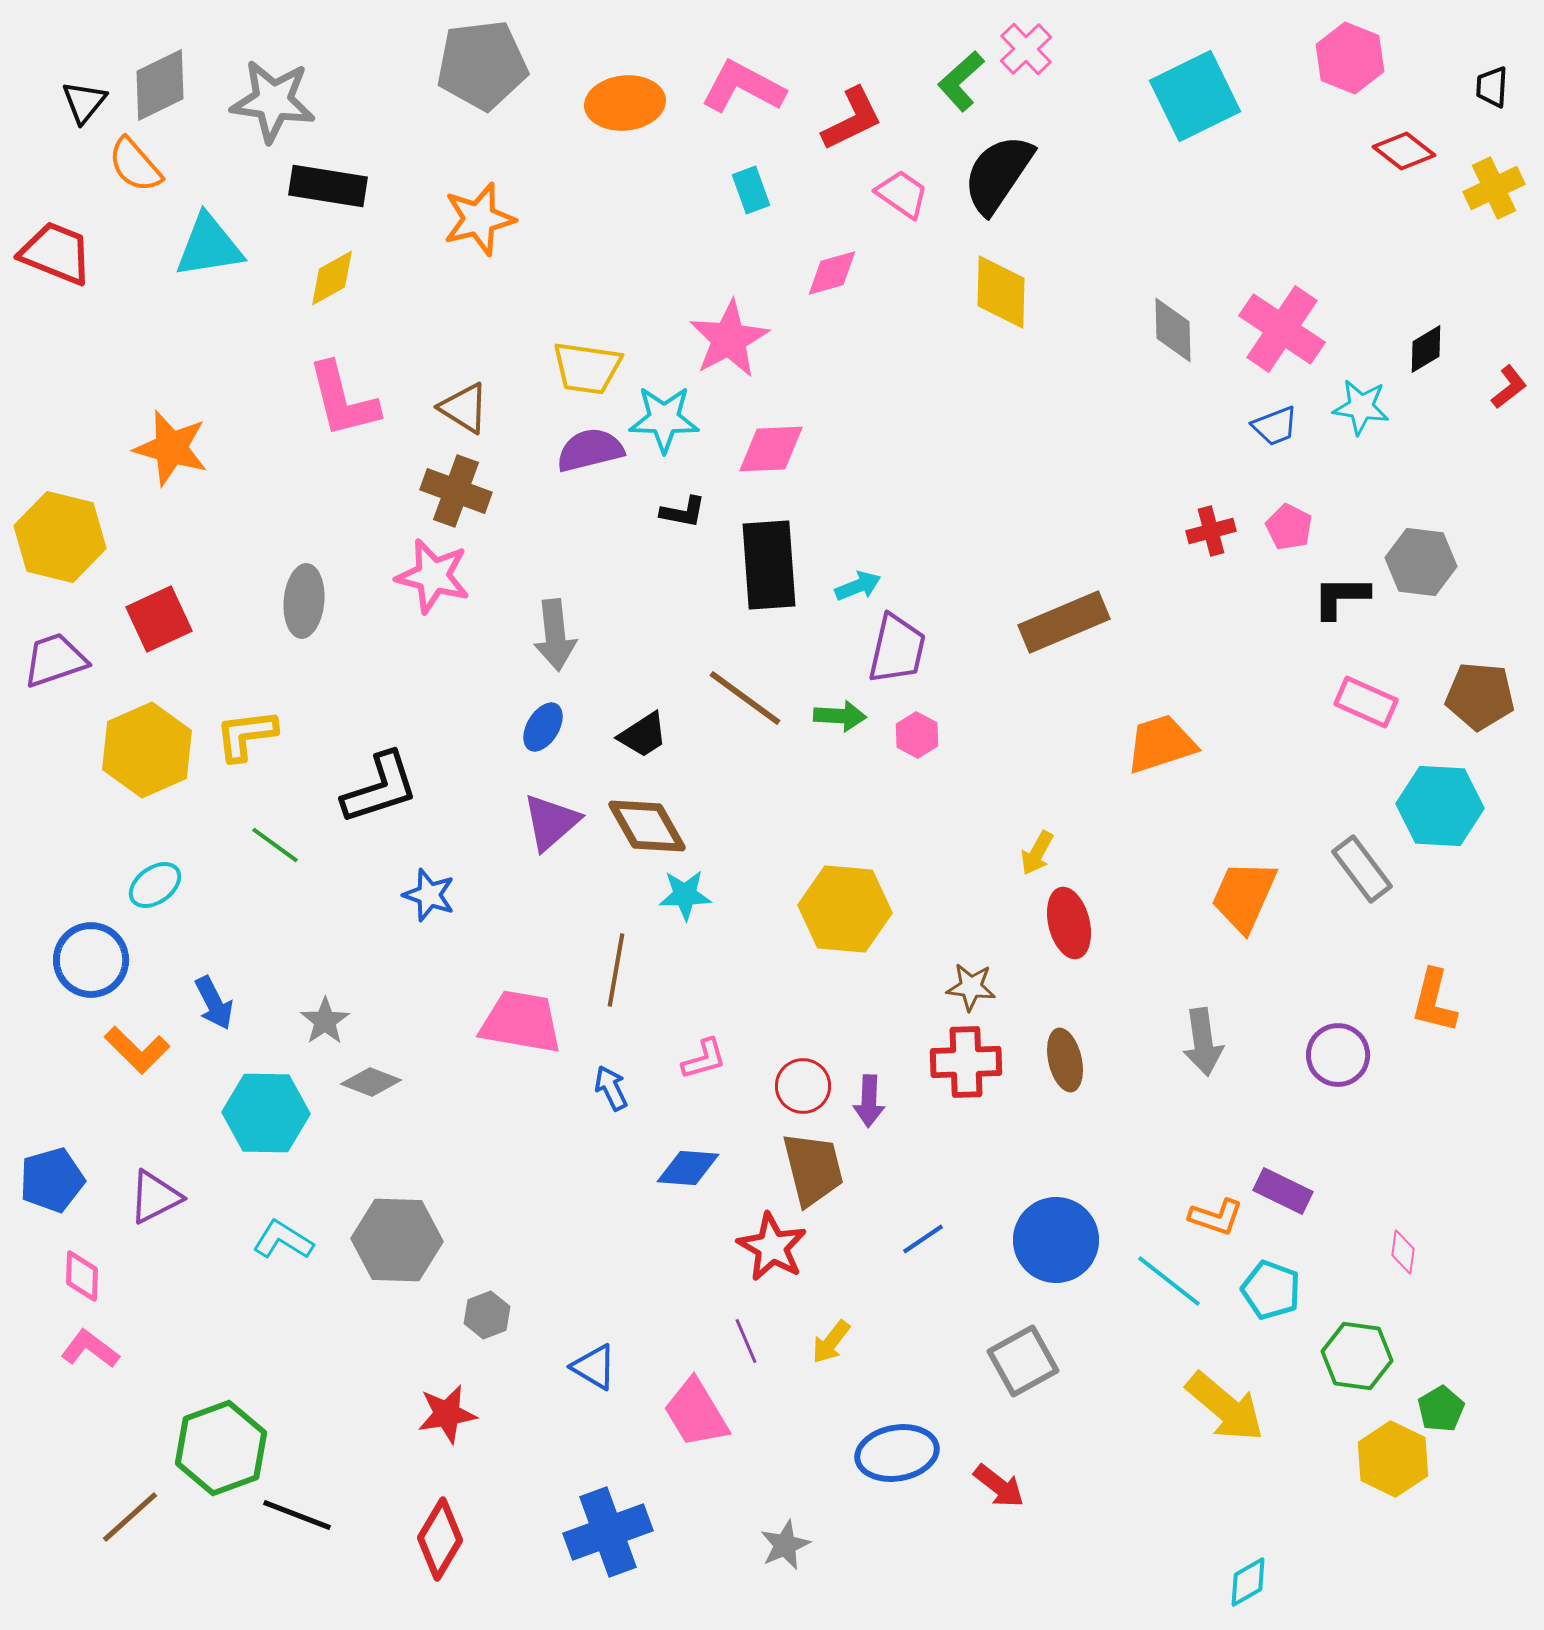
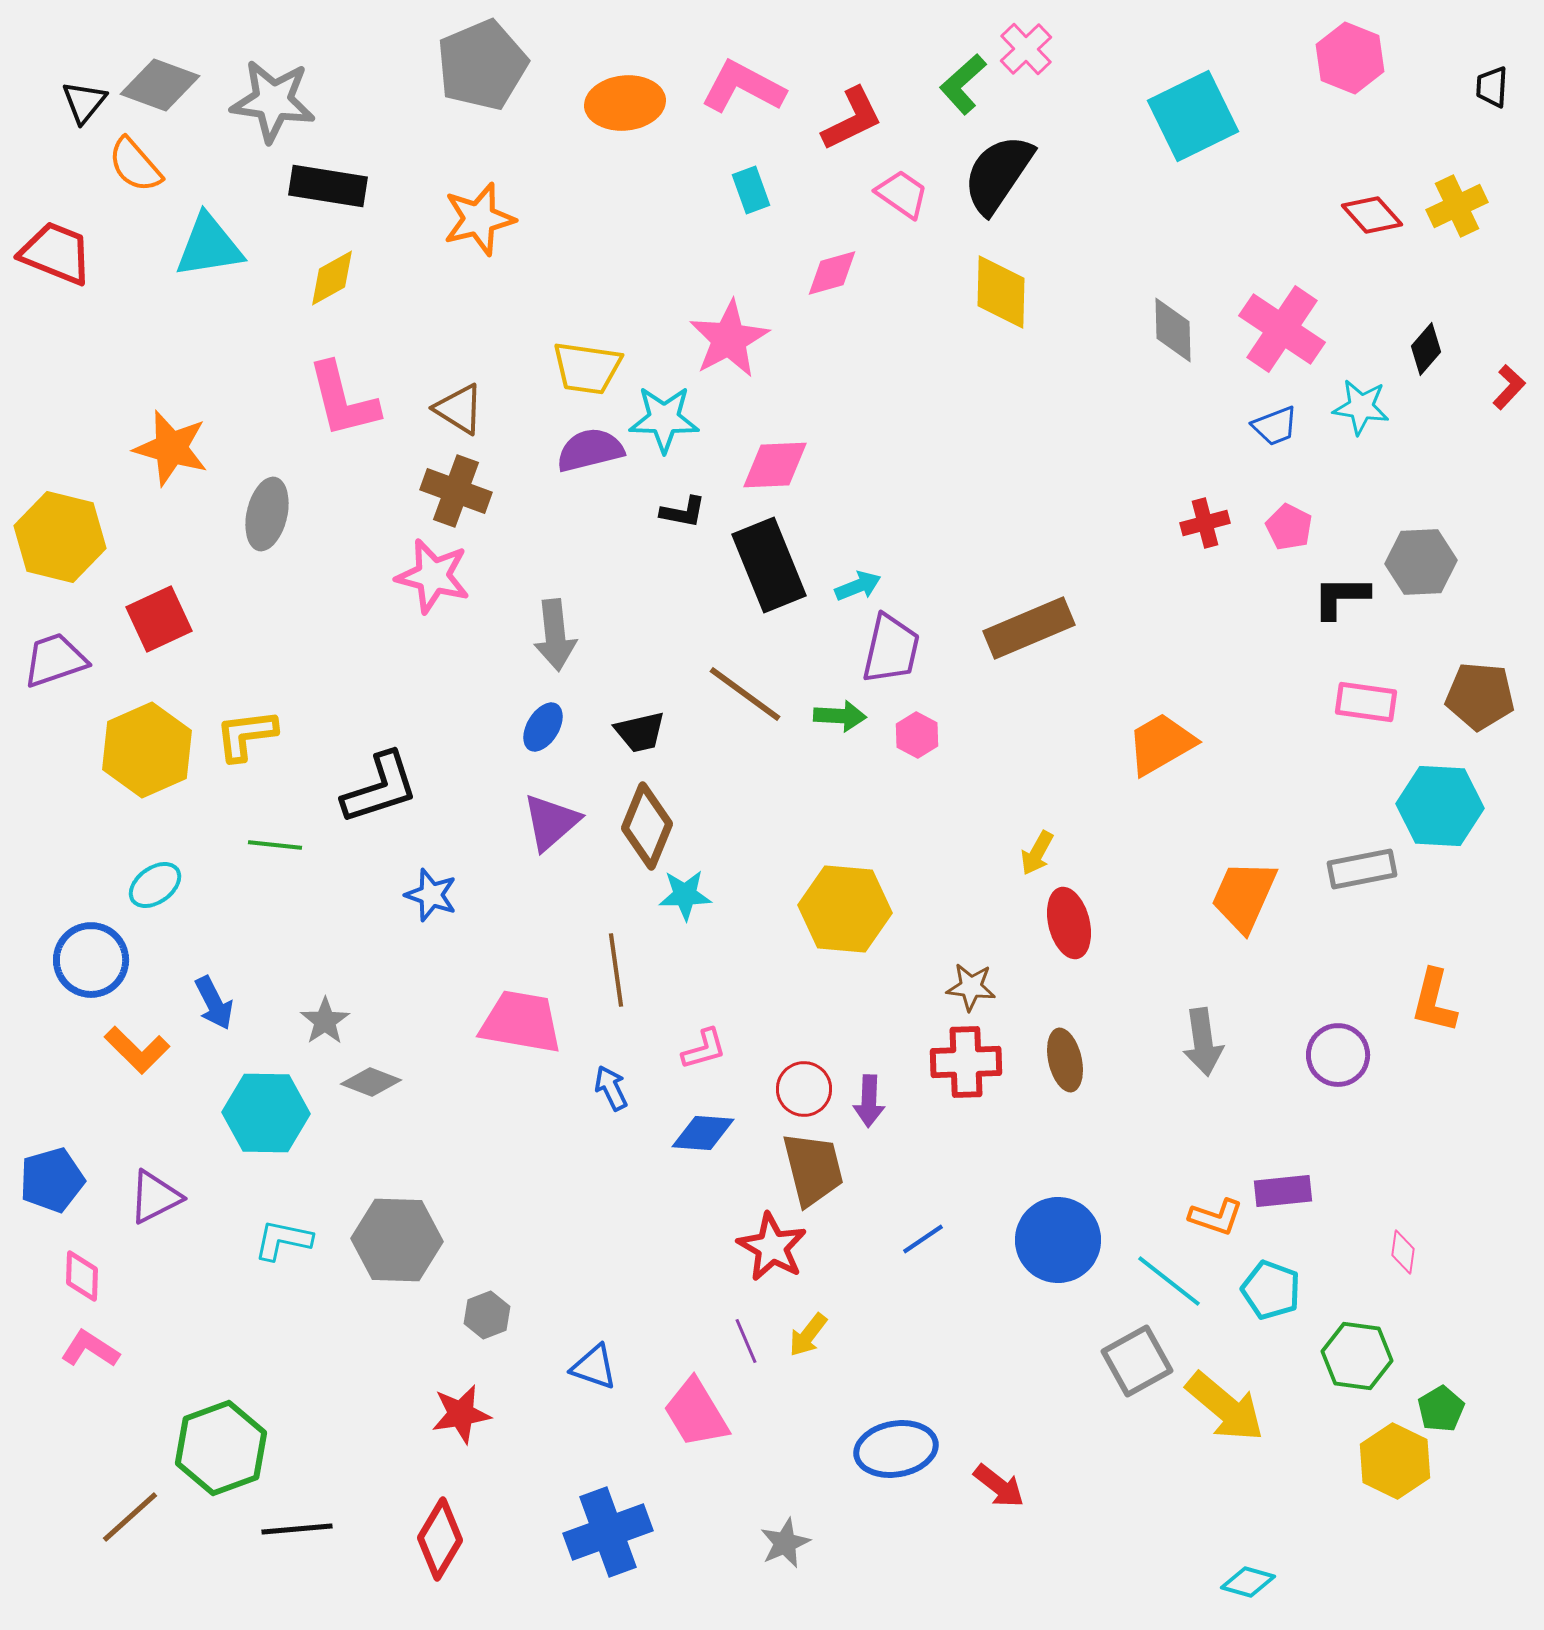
gray pentagon at (482, 65): rotated 16 degrees counterclockwise
green L-shape at (961, 81): moved 2 px right, 3 px down
gray diamond at (160, 85): rotated 46 degrees clockwise
cyan square at (1195, 96): moved 2 px left, 20 px down
red diamond at (1404, 151): moved 32 px left, 64 px down; rotated 10 degrees clockwise
yellow cross at (1494, 188): moved 37 px left, 18 px down
black diamond at (1426, 349): rotated 18 degrees counterclockwise
red L-shape at (1509, 387): rotated 9 degrees counterclockwise
brown triangle at (464, 408): moved 5 px left, 1 px down
pink diamond at (771, 449): moved 4 px right, 16 px down
red cross at (1211, 531): moved 6 px left, 8 px up
gray hexagon at (1421, 562): rotated 10 degrees counterclockwise
black rectangle at (769, 565): rotated 18 degrees counterclockwise
gray ellipse at (304, 601): moved 37 px left, 87 px up; rotated 8 degrees clockwise
brown rectangle at (1064, 622): moved 35 px left, 6 px down
purple trapezoid at (897, 649): moved 6 px left
brown line at (745, 698): moved 4 px up
pink rectangle at (1366, 702): rotated 16 degrees counterclockwise
black trapezoid at (643, 735): moved 3 px left, 3 px up; rotated 20 degrees clockwise
orange trapezoid at (1161, 744): rotated 12 degrees counterclockwise
brown diamond at (647, 826): rotated 52 degrees clockwise
green line at (275, 845): rotated 30 degrees counterclockwise
gray rectangle at (1362, 869): rotated 64 degrees counterclockwise
blue star at (429, 895): moved 2 px right
brown line at (616, 970): rotated 18 degrees counterclockwise
pink L-shape at (704, 1059): moved 10 px up
red circle at (803, 1086): moved 1 px right, 3 px down
blue diamond at (688, 1168): moved 15 px right, 35 px up
purple rectangle at (1283, 1191): rotated 32 degrees counterclockwise
cyan L-shape at (283, 1240): rotated 20 degrees counterclockwise
blue circle at (1056, 1240): moved 2 px right
yellow arrow at (831, 1342): moved 23 px left, 7 px up
pink L-shape at (90, 1349): rotated 4 degrees counterclockwise
gray square at (1023, 1361): moved 114 px right
blue triangle at (594, 1367): rotated 12 degrees counterclockwise
red star at (447, 1414): moved 14 px right
blue ellipse at (897, 1453): moved 1 px left, 4 px up
yellow hexagon at (1393, 1459): moved 2 px right, 2 px down
black line at (297, 1515): moved 14 px down; rotated 26 degrees counterclockwise
gray star at (785, 1545): moved 2 px up
cyan diamond at (1248, 1582): rotated 46 degrees clockwise
